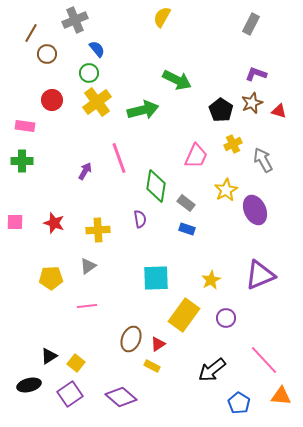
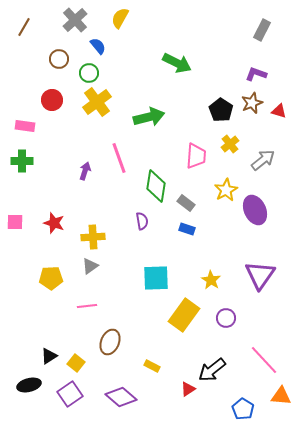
yellow semicircle at (162, 17): moved 42 px left, 1 px down
gray cross at (75, 20): rotated 20 degrees counterclockwise
gray rectangle at (251, 24): moved 11 px right, 6 px down
brown line at (31, 33): moved 7 px left, 6 px up
blue semicircle at (97, 49): moved 1 px right, 3 px up
brown circle at (47, 54): moved 12 px right, 5 px down
green arrow at (177, 80): moved 17 px up
green arrow at (143, 110): moved 6 px right, 7 px down
yellow cross at (233, 144): moved 3 px left; rotated 12 degrees counterclockwise
pink trapezoid at (196, 156): rotated 20 degrees counterclockwise
gray arrow at (263, 160): rotated 80 degrees clockwise
purple arrow at (85, 171): rotated 12 degrees counterclockwise
purple semicircle at (140, 219): moved 2 px right, 2 px down
yellow cross at (98, 230): moved 5 px left, 7 px down
gray triangle at (88, 266): moved 2 px right
purple triangle at (260, 275): rotated 32 degrees counterclockwise
yellow star at (211, 280): rotated 12 degrees counterclockwise
brown ellipse at (131, 339): moved 21 px left, 3 px down
red triangle at (158, 344): moved 30 px right, 45 px down
blue pentagon at (239, 403): moved 4 px right, 6 px down
